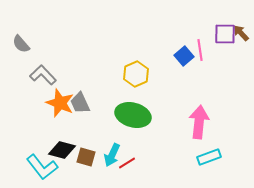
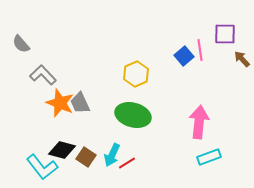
brown arrow: moved 1 px right, 26 px down
brown square: rotated 18 degrees clockwise
